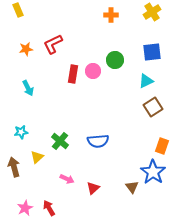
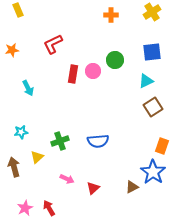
orange star: moved 14 px left, 1 px down
green cross: rotated 30 degrees clockwise
brown triangle: rotated 40 degrees clockwise
